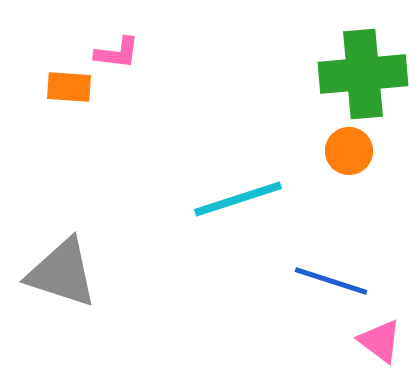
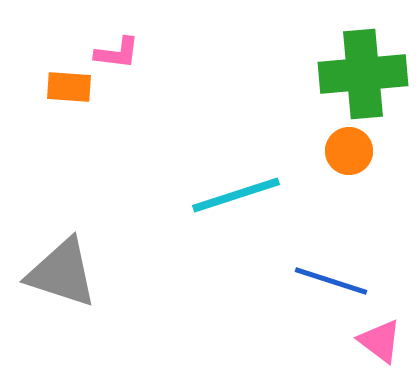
cyan line: moved 2 px left, 4 px up
